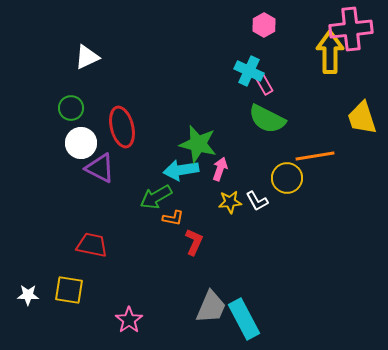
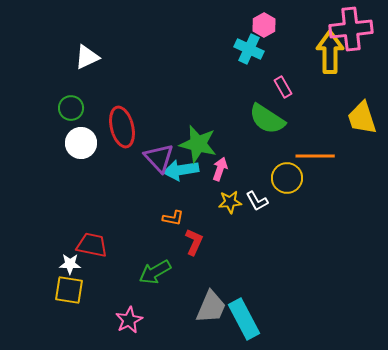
cyan cross: moved 22 px up
pink rectangle: moved 19 px right, 3 px down
green semicircle: rotated 6 degrees clockwise
orange line: rotated 9 degrees clockwise
purple triangle: moved 59 px right, 10 px up; rotated 20 degrees clockwise
green arrow: moved 1 px left, 75 px down
white star: moved 42 px right, 31 px up
pink star: rotated 8 degrees clockwise
